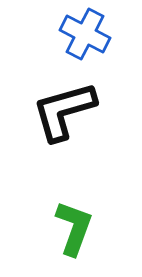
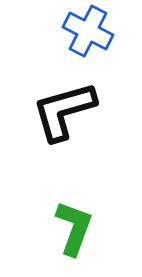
blue cross: moved 3 px right, 3 px up
